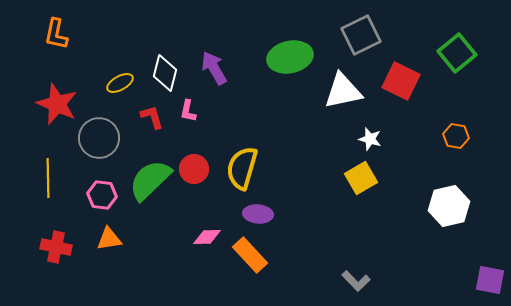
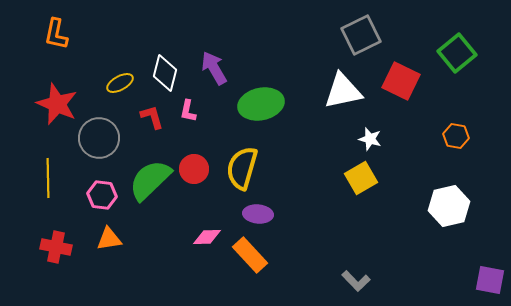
green ellipse: moved 29 px left, 47 px down
